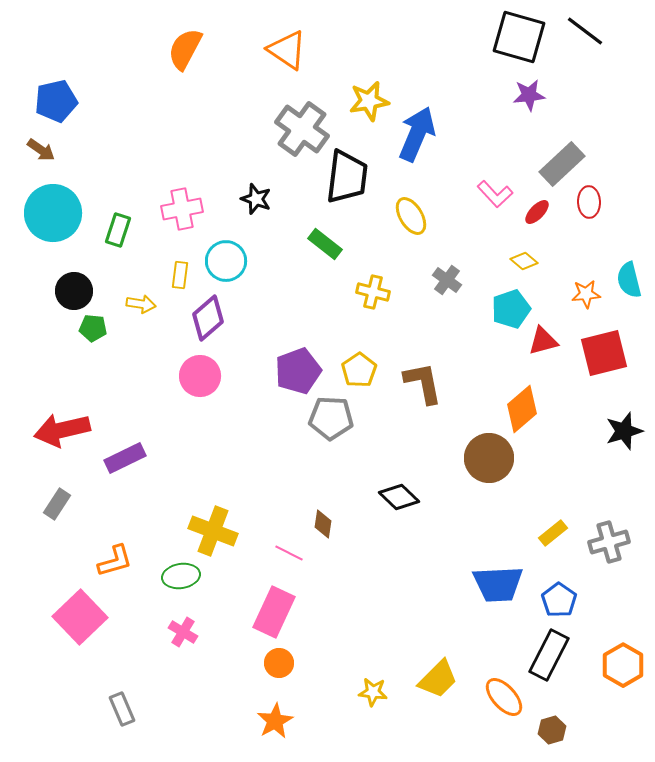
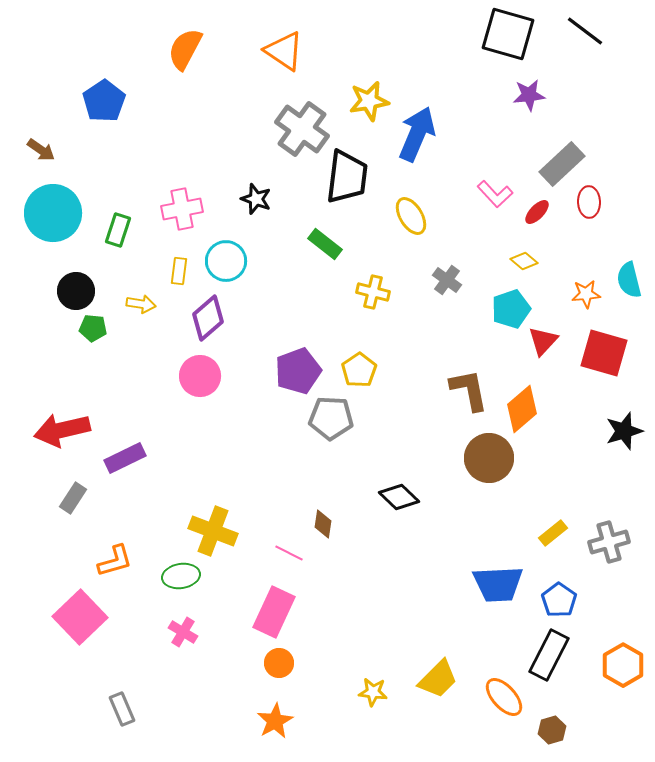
black square at (519, 37): moved 11 px left, 3 px up
orange triangle at (287, 50): moved 3 px left, 1 px down
blue pentagon at (56, 101): moved 48 px right; rotated 21 degrees counterclockwise
yellow rectangle at (180, 275): moved 1 px left, 4 px up
black circle at (74, 291): moved 2 px right
red triangle at (543, 341): rotated 32 degrees counterclockwise
red square at (604, 353): rotated 30 degrees clockwise
brown L-shape at (423, 383): moved 46 px right, 7 px down
gray rectangle at (57, 504): moved 16 px right, 6 px up
